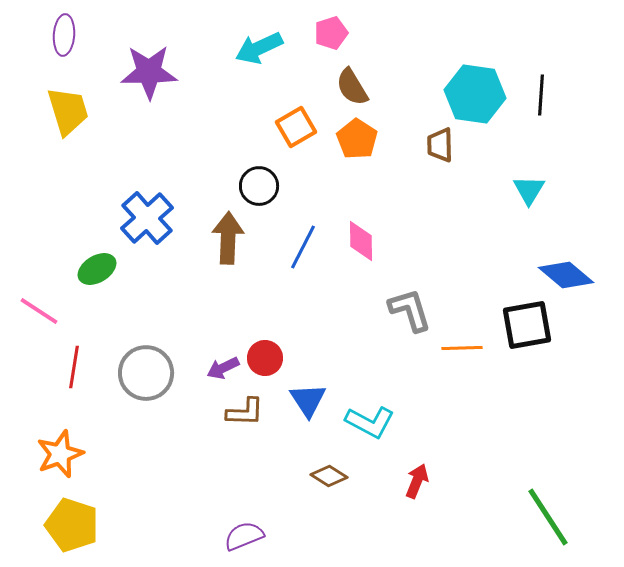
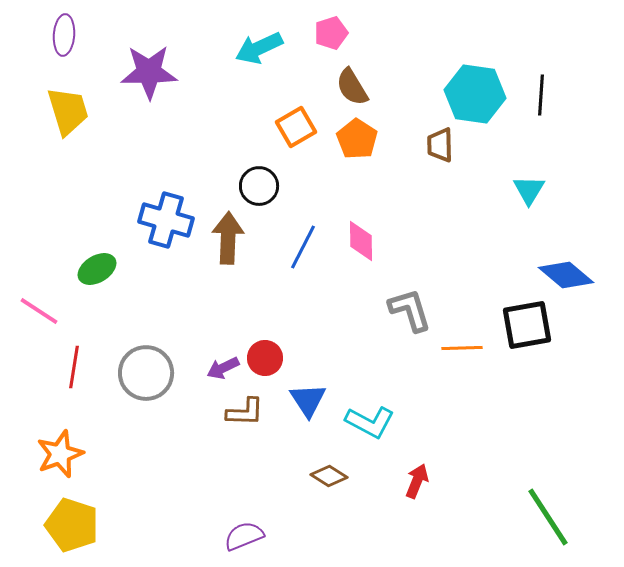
blue cross: moved 19 px right, 2 px down; rotated 32 degrees counterclockwise
